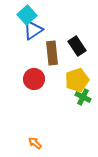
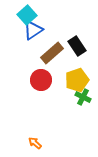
brown rectangle: rotated 55 degrees clockwise
red circle: moved 7 px right, 1 px down
